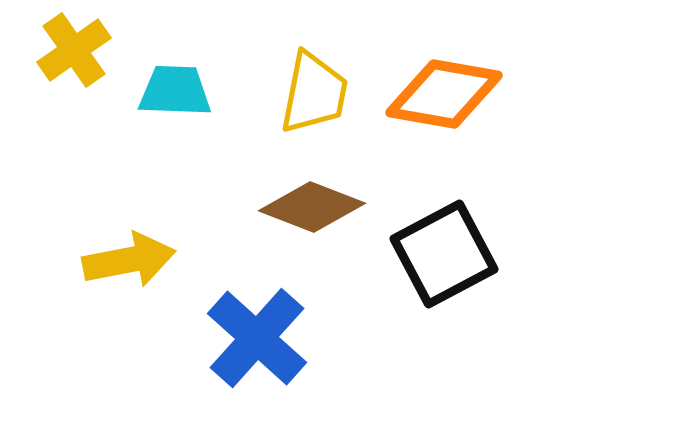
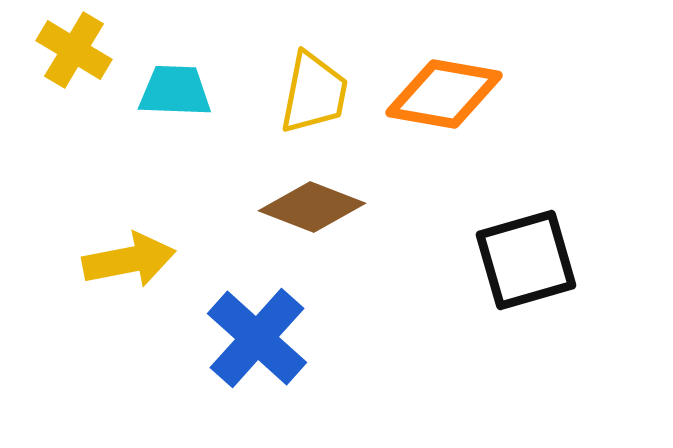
yellow cross: rotated 24 degrees counterclockwise
black square: moved 82 px right, 6 px down; rotated 12 degrees clockwise
